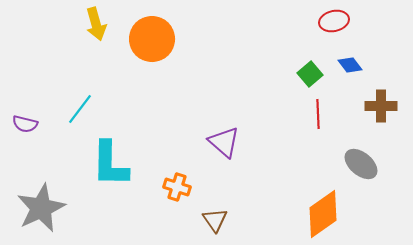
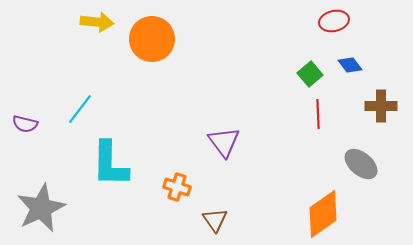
yellow arrow: moved 1 px right, 2 px up; rotated 68 degrees counterclockwise
purple triangle: rotated 12 degrees clockwise
